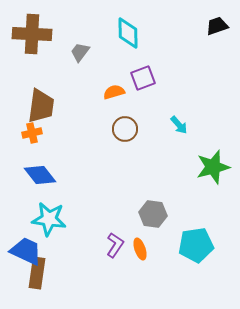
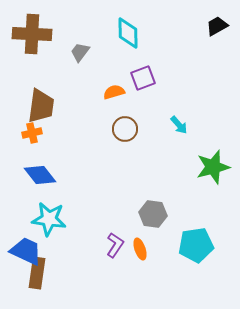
black trapezoid: rotated 10 degrees counterclockwise
